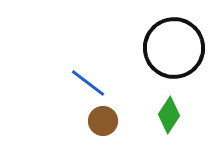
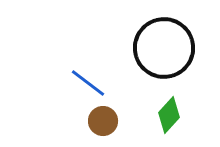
black circle: moved 10 px left
green diamond: rotated 9 degrees clockwise
